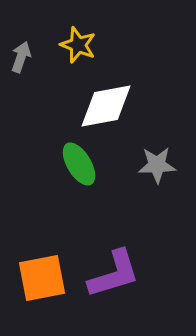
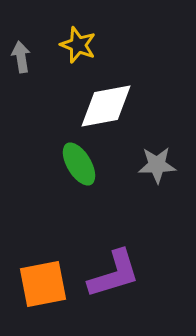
gray arrow: rotated 28 degrees counterclockwise
orange square: moved 1 px right, 6 px down
